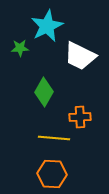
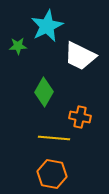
green star: moved 2 px left, 2 px up
orange cross: rotated 15 degrees clockwise
orange hexagon: rotated 8 degrees clockwise
